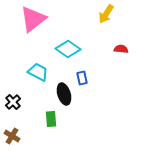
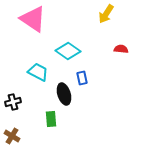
pink triangle: rotated 48 degrees counterclockwise
cyan diamond: moved 2 px down
black cross: rotated 28 degrees clockwise
